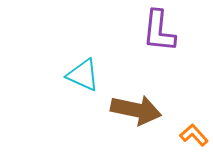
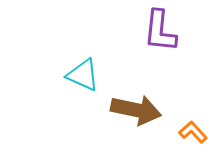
purple L-shape: moved 1 px right
orange L-shape: moved 1 px left, 3 px up
